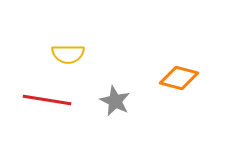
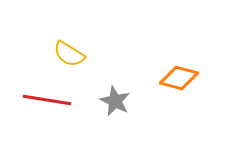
yellow semicircle: moved 1 px right; rotated 32 degrees clockwise
